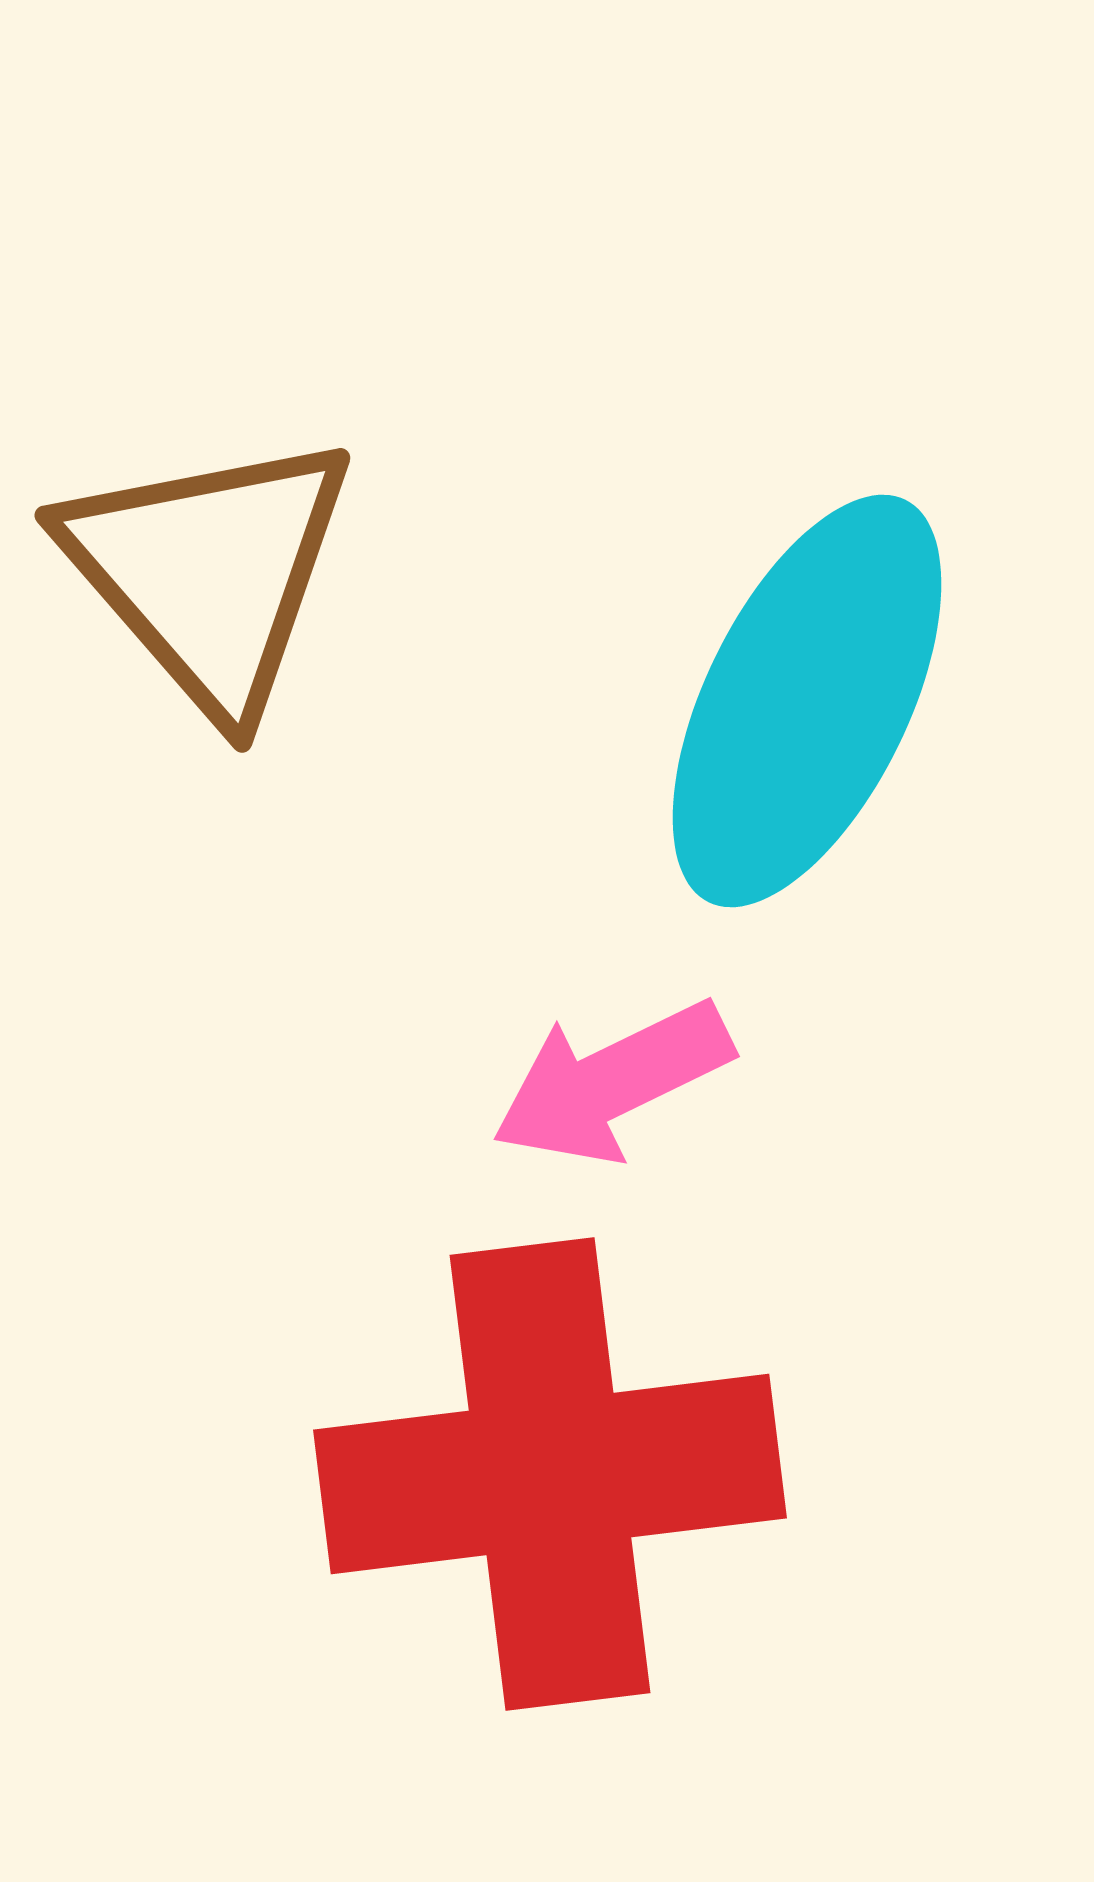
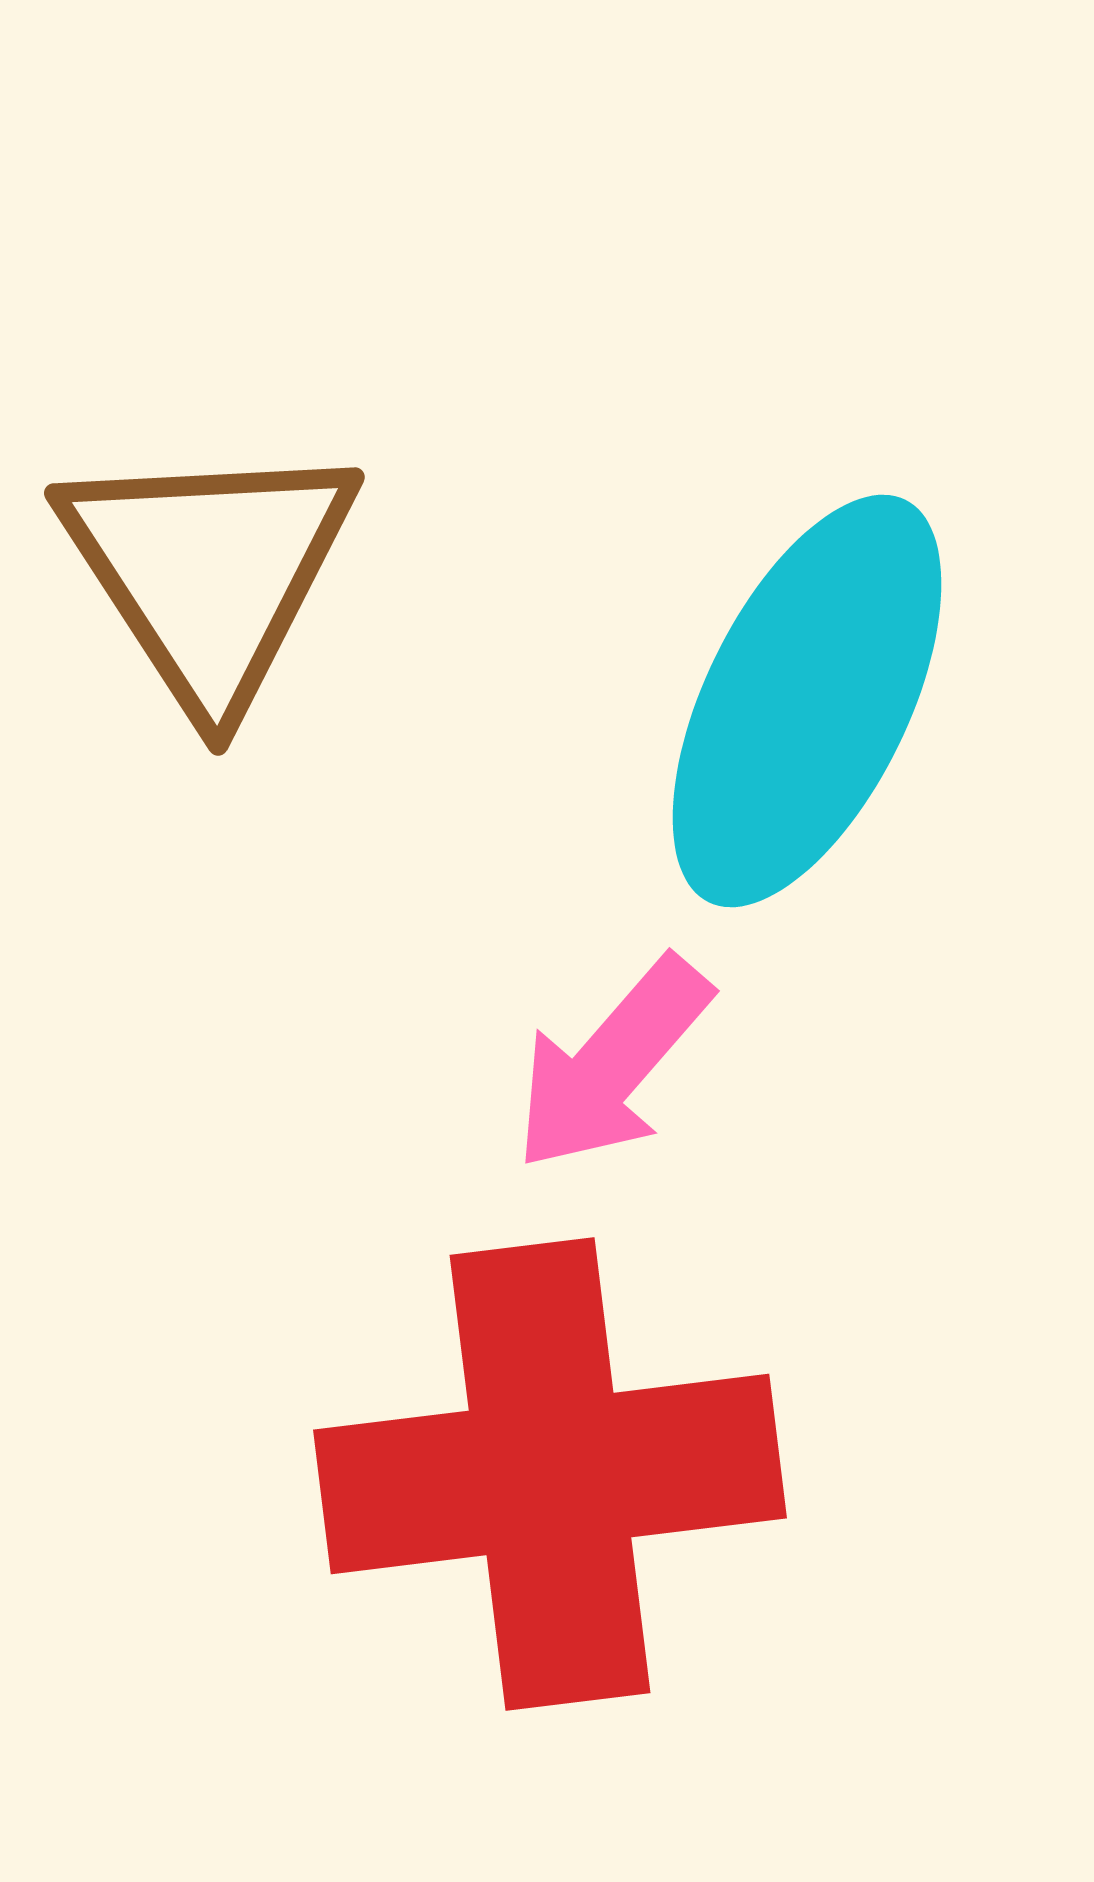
brown triangle: rotated 8 degrees clockwise
pink arrow: moved 18 px up; rotated 23 degrees counterclockwise
